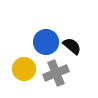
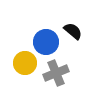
black semicircle: moved 1 px right, 15 px up
yellow circle: moved 1 px right, 6 px up
